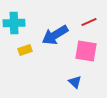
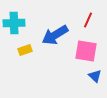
red line: moved 1 px left, 2 px up; rotated 42 degrees counterclockwise
blue triangle: moved 20 px right, 6 px up
